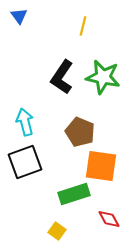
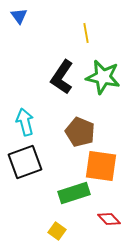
yellow line: moved 3 px right, 7 px down; rotated 24 degrees counterclockwise
green rectangle: moved 1 px up
red diamond: rotated 15 degrees counterclockwise
